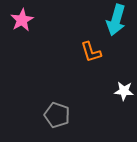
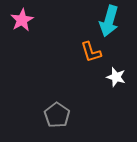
cyan arrow: moved 7 px left, 1 px down
white star: moved 8 px left, 14 px up; rotated 12 degrees clockwise
gray pentagon: rotated 15 degrees clockwise
